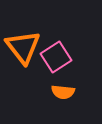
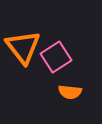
orange semicircle: moved 7 px right
